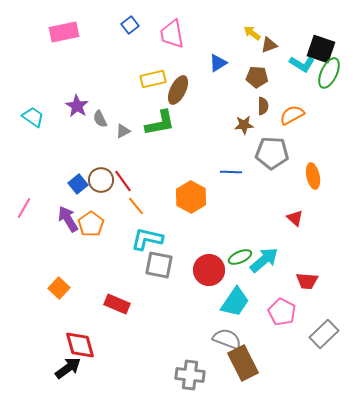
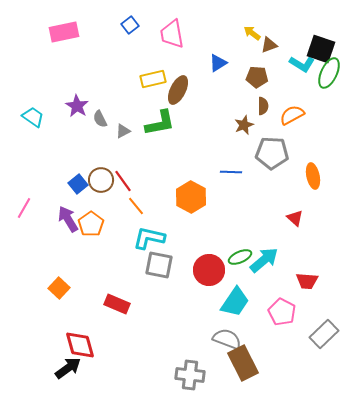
brown star at (244, 125): rotated 18 degrees counterclockwise
cyan L-shape at (147, 239): moved 2 px right, 1 px up
